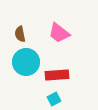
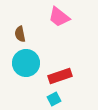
pink trapezoid: moved 16 px up
cyan circle: moved 1 px down
red rectangle: moved 3 px right, 1 px down; rotated 15 degrees counterclockwise
